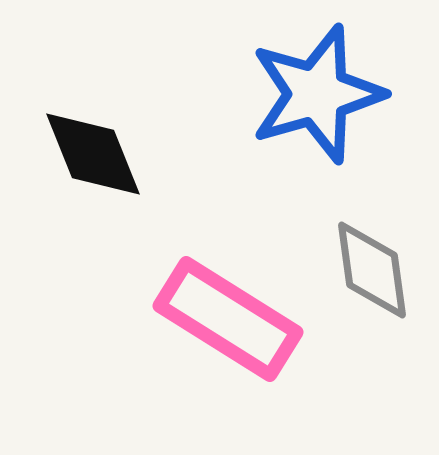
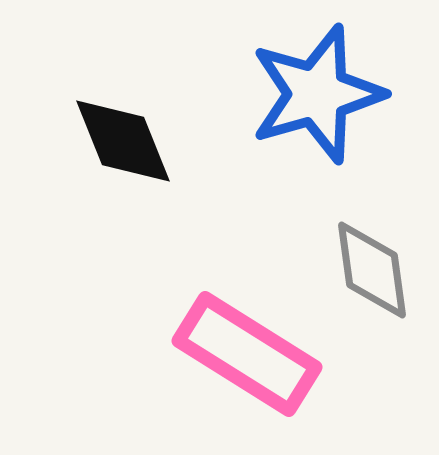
black diamond: moved 30 px right, 13 px up
pink rectangle: moved 19 px right, 35 px down
